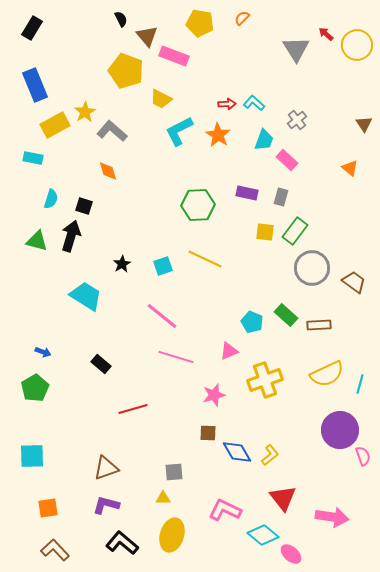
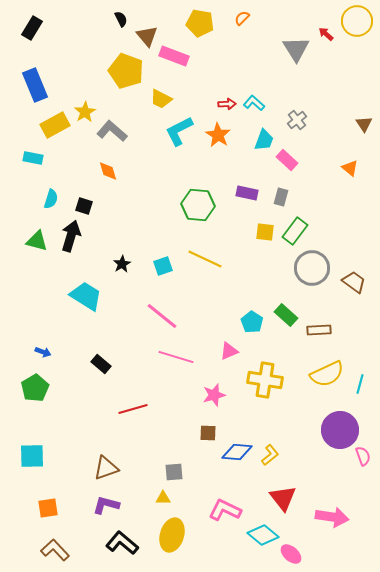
yellow circle at (357, 45): moved 24 px up
green hexagon at (198, 205): rotated 8 degrees clockwise
cyan pentagon at (252, 322): rotated 10 degrees clockwise
brown rectangle at (319, 325): moved 5 px down
yellow cross at (265, 380): rotated 28 degrees clockwise
blue diamond at (237, 452): rotated 56 degrees counterclockwise
